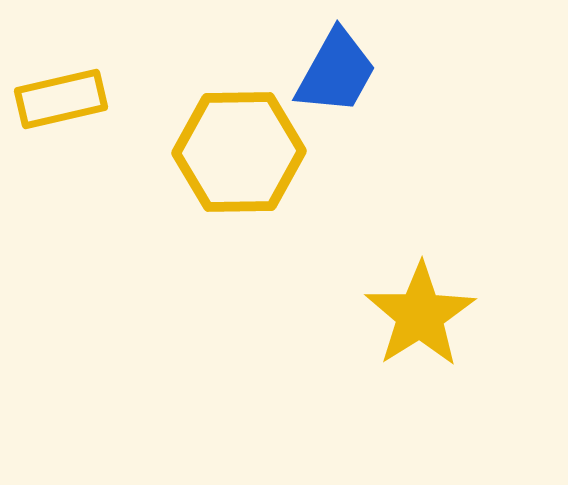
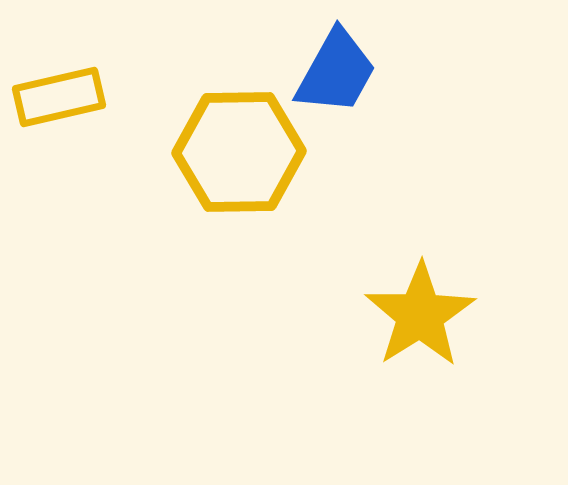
yellow rectangle: moved 2 px left, 2 px up
